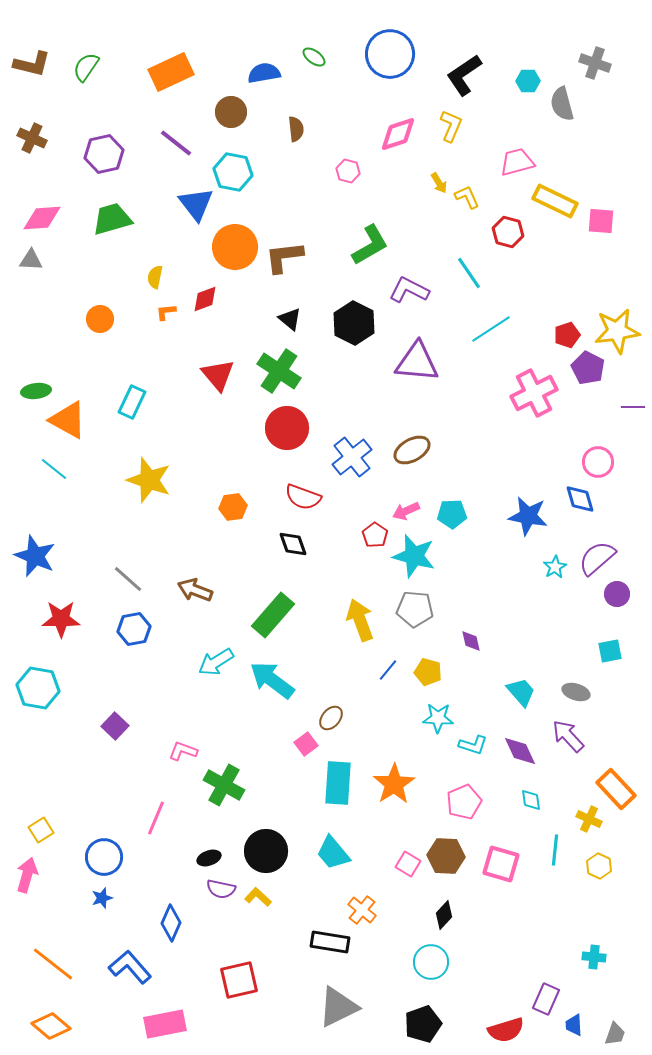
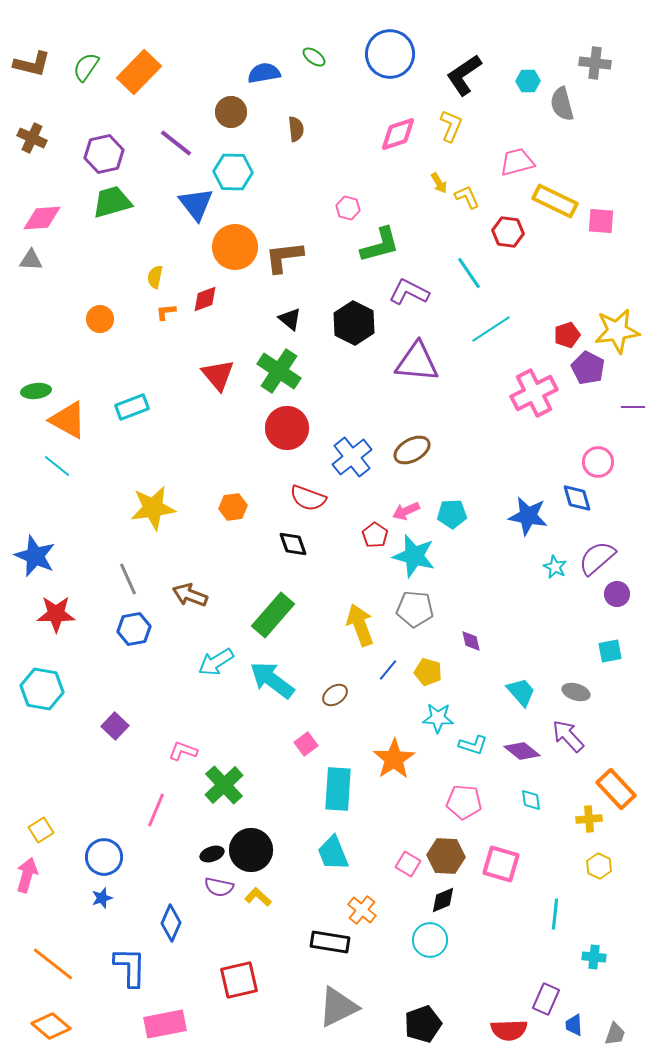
gray cross at (595, 63): rotated 12 degrees counterclockwise
orange rectangle at (171, 72): moved 32 px left; rotated 21 degrees counterclockwise
pink hexagon at (348, 171): moved 37 px down
cyan hexagon at (233, 172): rotated 9 degrees counterclockwise
green trapezoid at (112, 219): moved 17 px up
red hexagon at (508, 232): rotated 8 degrees counterclockwise
green L-shape at (370, 245): moved 10 px right; rotated 15 degrees clockwise
purple L-shape at (409, 290): moved 2 px down
cyan rectangle at (132, 402): moved 5 px down; rotated 44 degrees clockwise
cyan line at (54, 469): moved 3 px right, 3 px up
yellow star at (149, 480): moved 4 px right, 28 px down; rotated 27 degrees counterclockwise
red semicircle at (303, 497): moved 5 px right, 1 px down
blue diamond at (580, 499): moved 3 px left, 1 px up
cyan star at (555, 567): rotated 15 degrees counterclockwise
gray line at (128, 579): rotated 24 degrees clockwise
brown arrow at (195, 590): moved 5 px left, 5 px down
red star at (61, 619): moved 5 px left, 5 px up
yellow arrow at (360, 620): moved 5 px down
cyan hexagon at (38, 688): moved 4 px right, 1 px down
brown ellipse at (331, 718): moved 4 px right, 23 px up; rotated 15 degrees clockwise
purple diamond at (520, 751): moved 2 px right; rotated 27 degrees counterclockwise
cyan rectangle at (338, 783): moved 6 px down
orange star at (394, 784): moved 25 px up
green cross at (224, 785): rotated 18 degrees clockwise
pink pentagon at (464, 802): rotated 28 degrees clockwise
pink line at (156, 818): moved 8 px up
yellow cross at (589, 819): rotated 30 degrees counterclockwise
cyan line at (555, 850): moved 64 px down
black circle at (266, 851): moved 15 px left, 1 px up
cyan trapezoid at (333, 853): rotated 18 degrees clockwise
black ellipse at (209, 858): moved 3 px right, 4 px up
purple semicircle at (221, 889): moved 2 px left, 2 px up
black diamond at (444, 915): moved 1 px left, 15 px up; rotated 24 degrees clockwise
cyan circle at (431, 962): moved 1 px left, 22 px up
blue L-shape at (130, 967): rotated 42 degrees clockwise
red semicircle at (506, 1030): moved 3 px right; rotated 15 degrees clockwise
